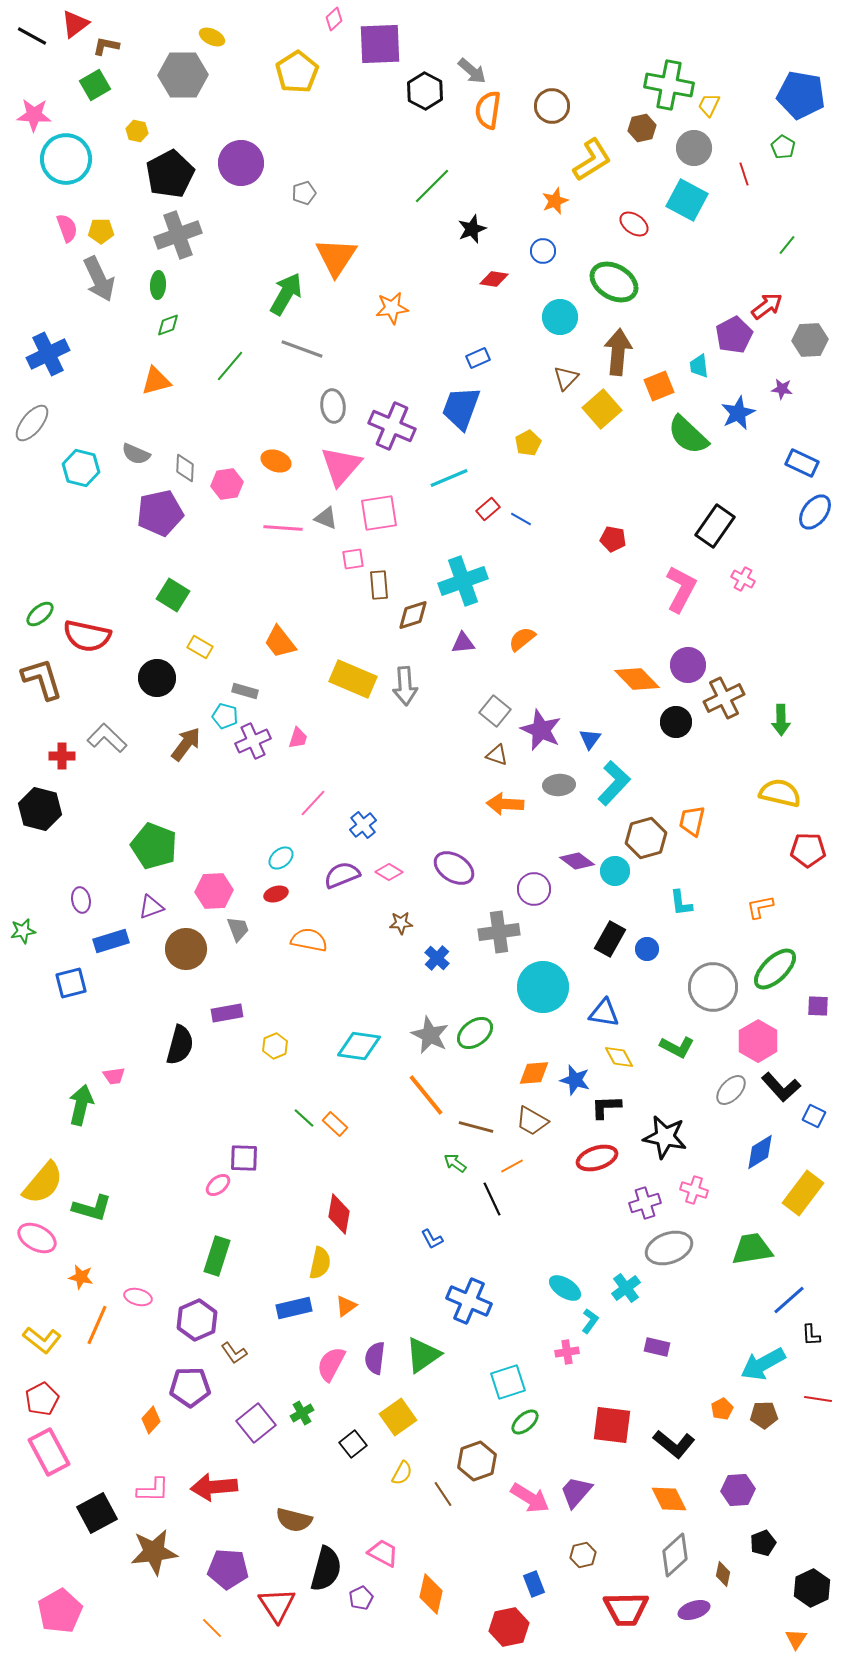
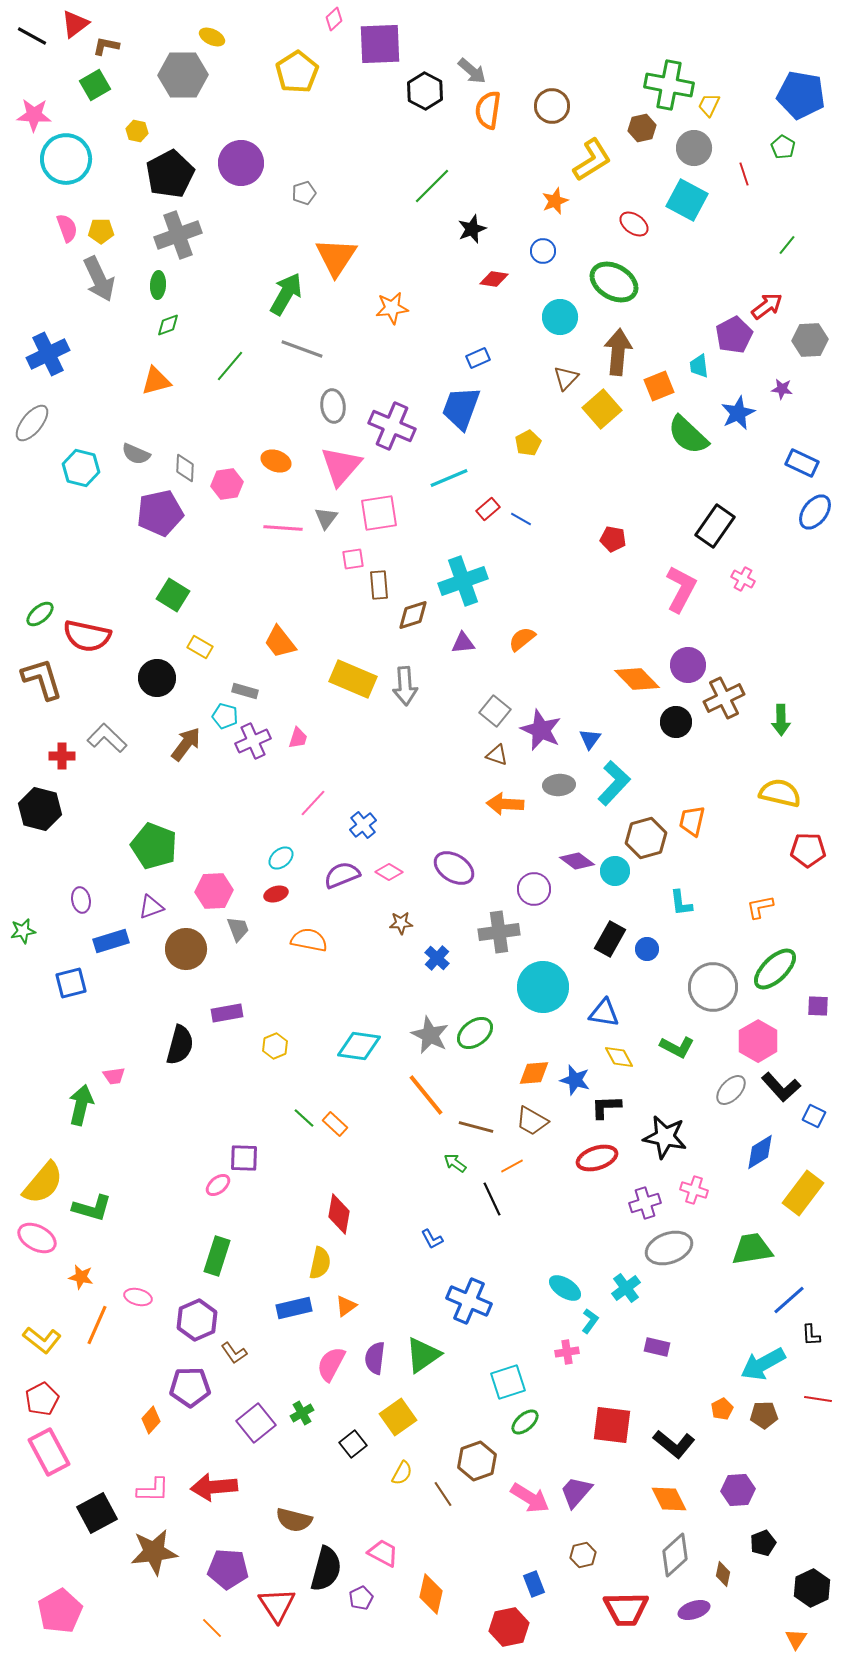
gray triangle at (326, 518): rotated 45 degrees clockwise
